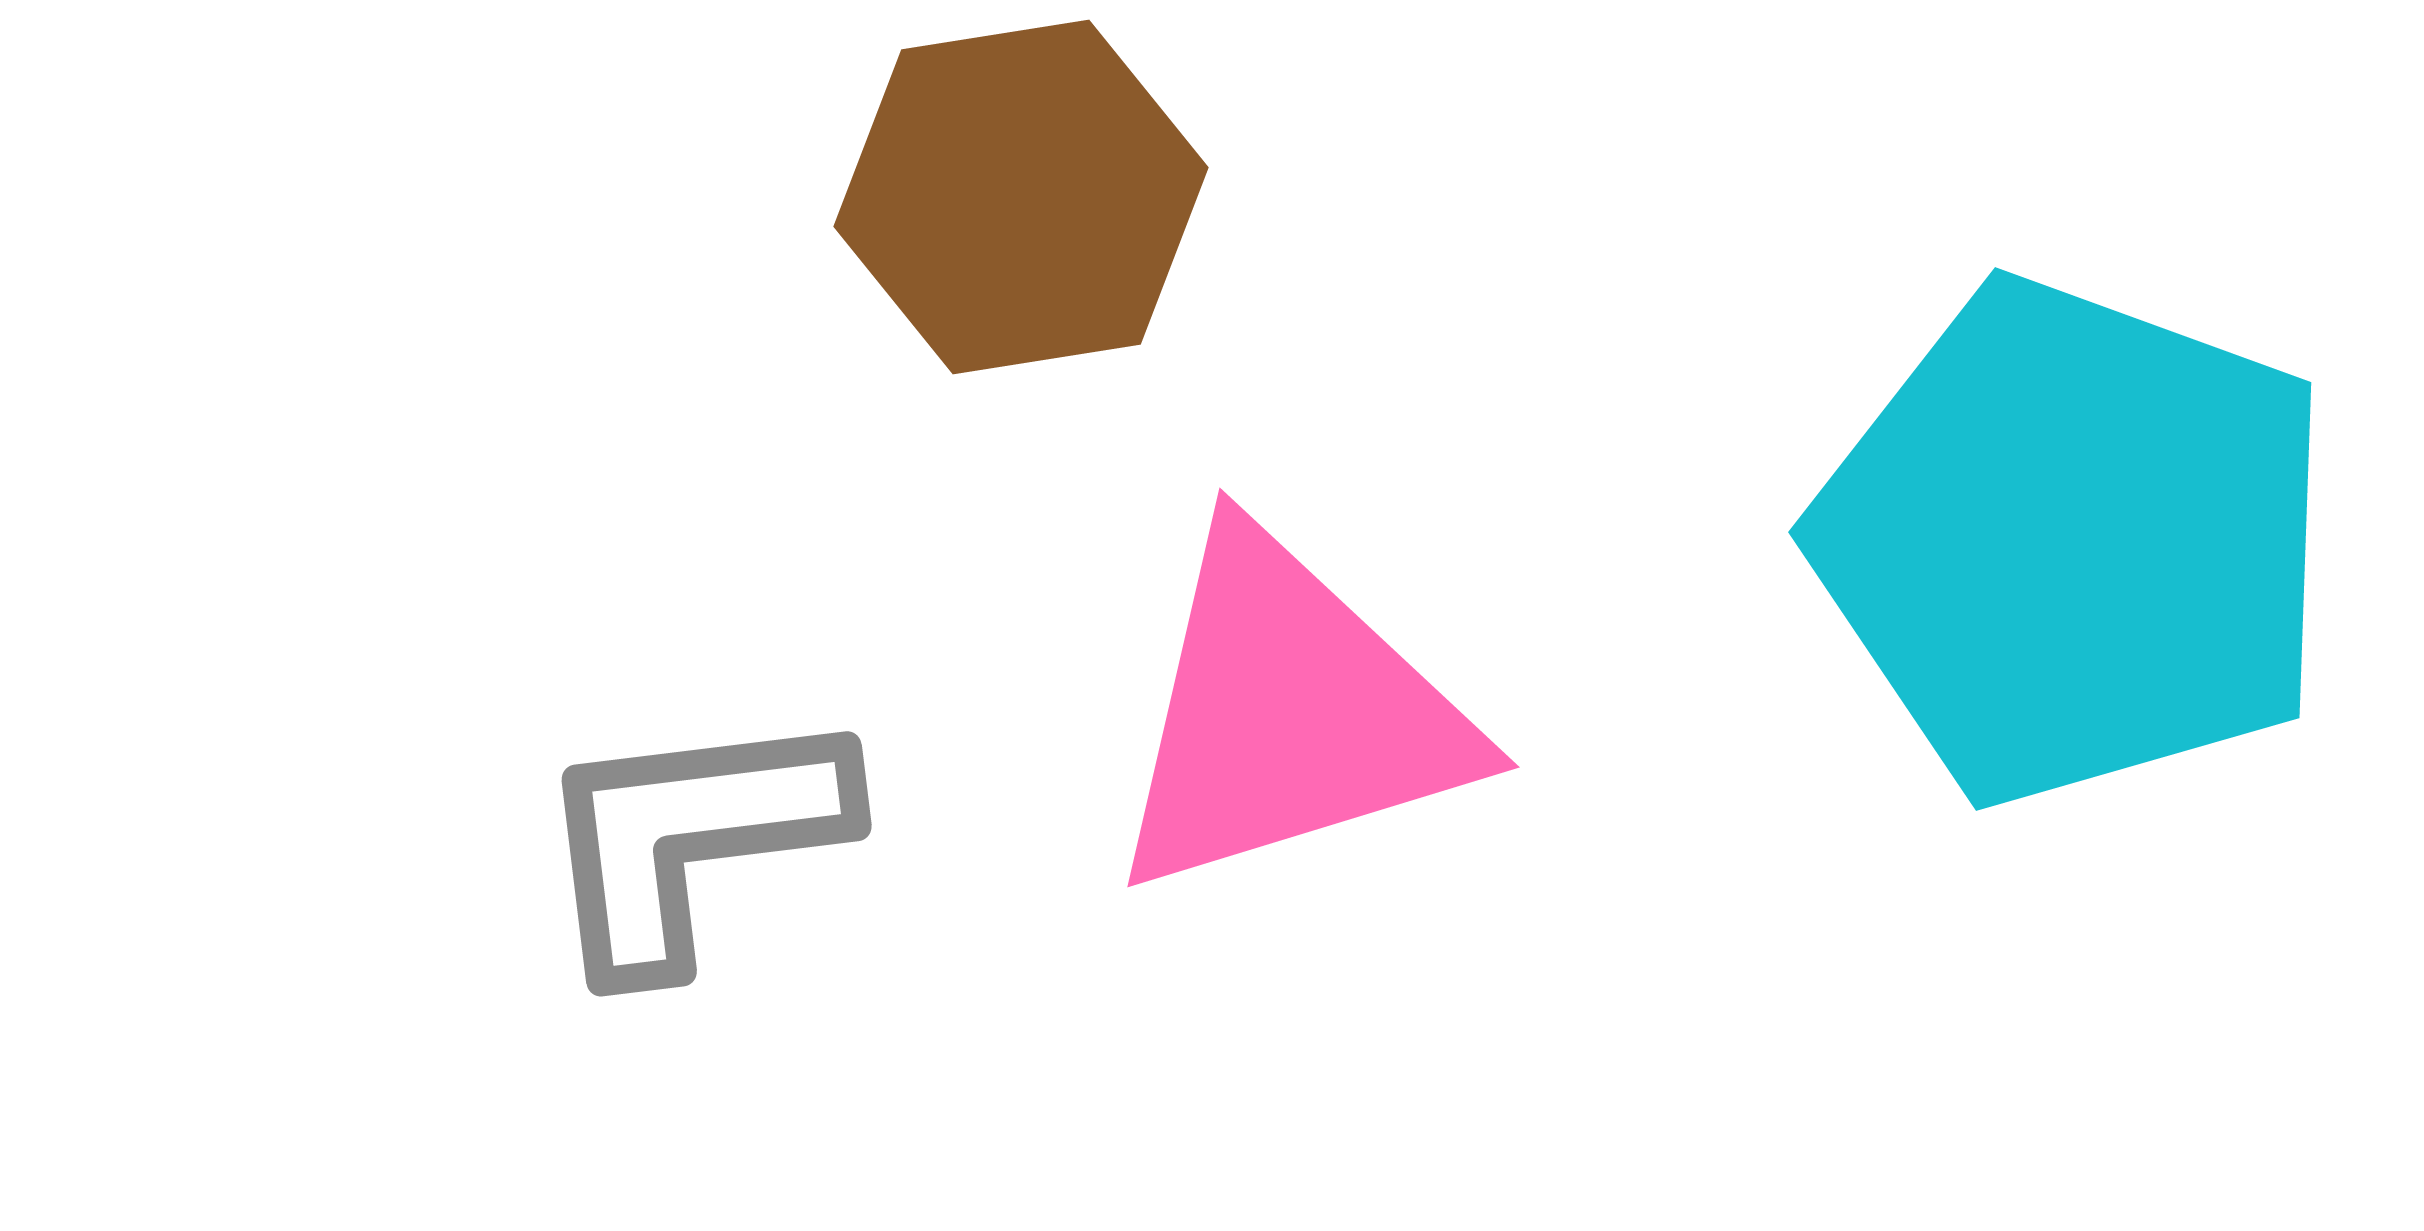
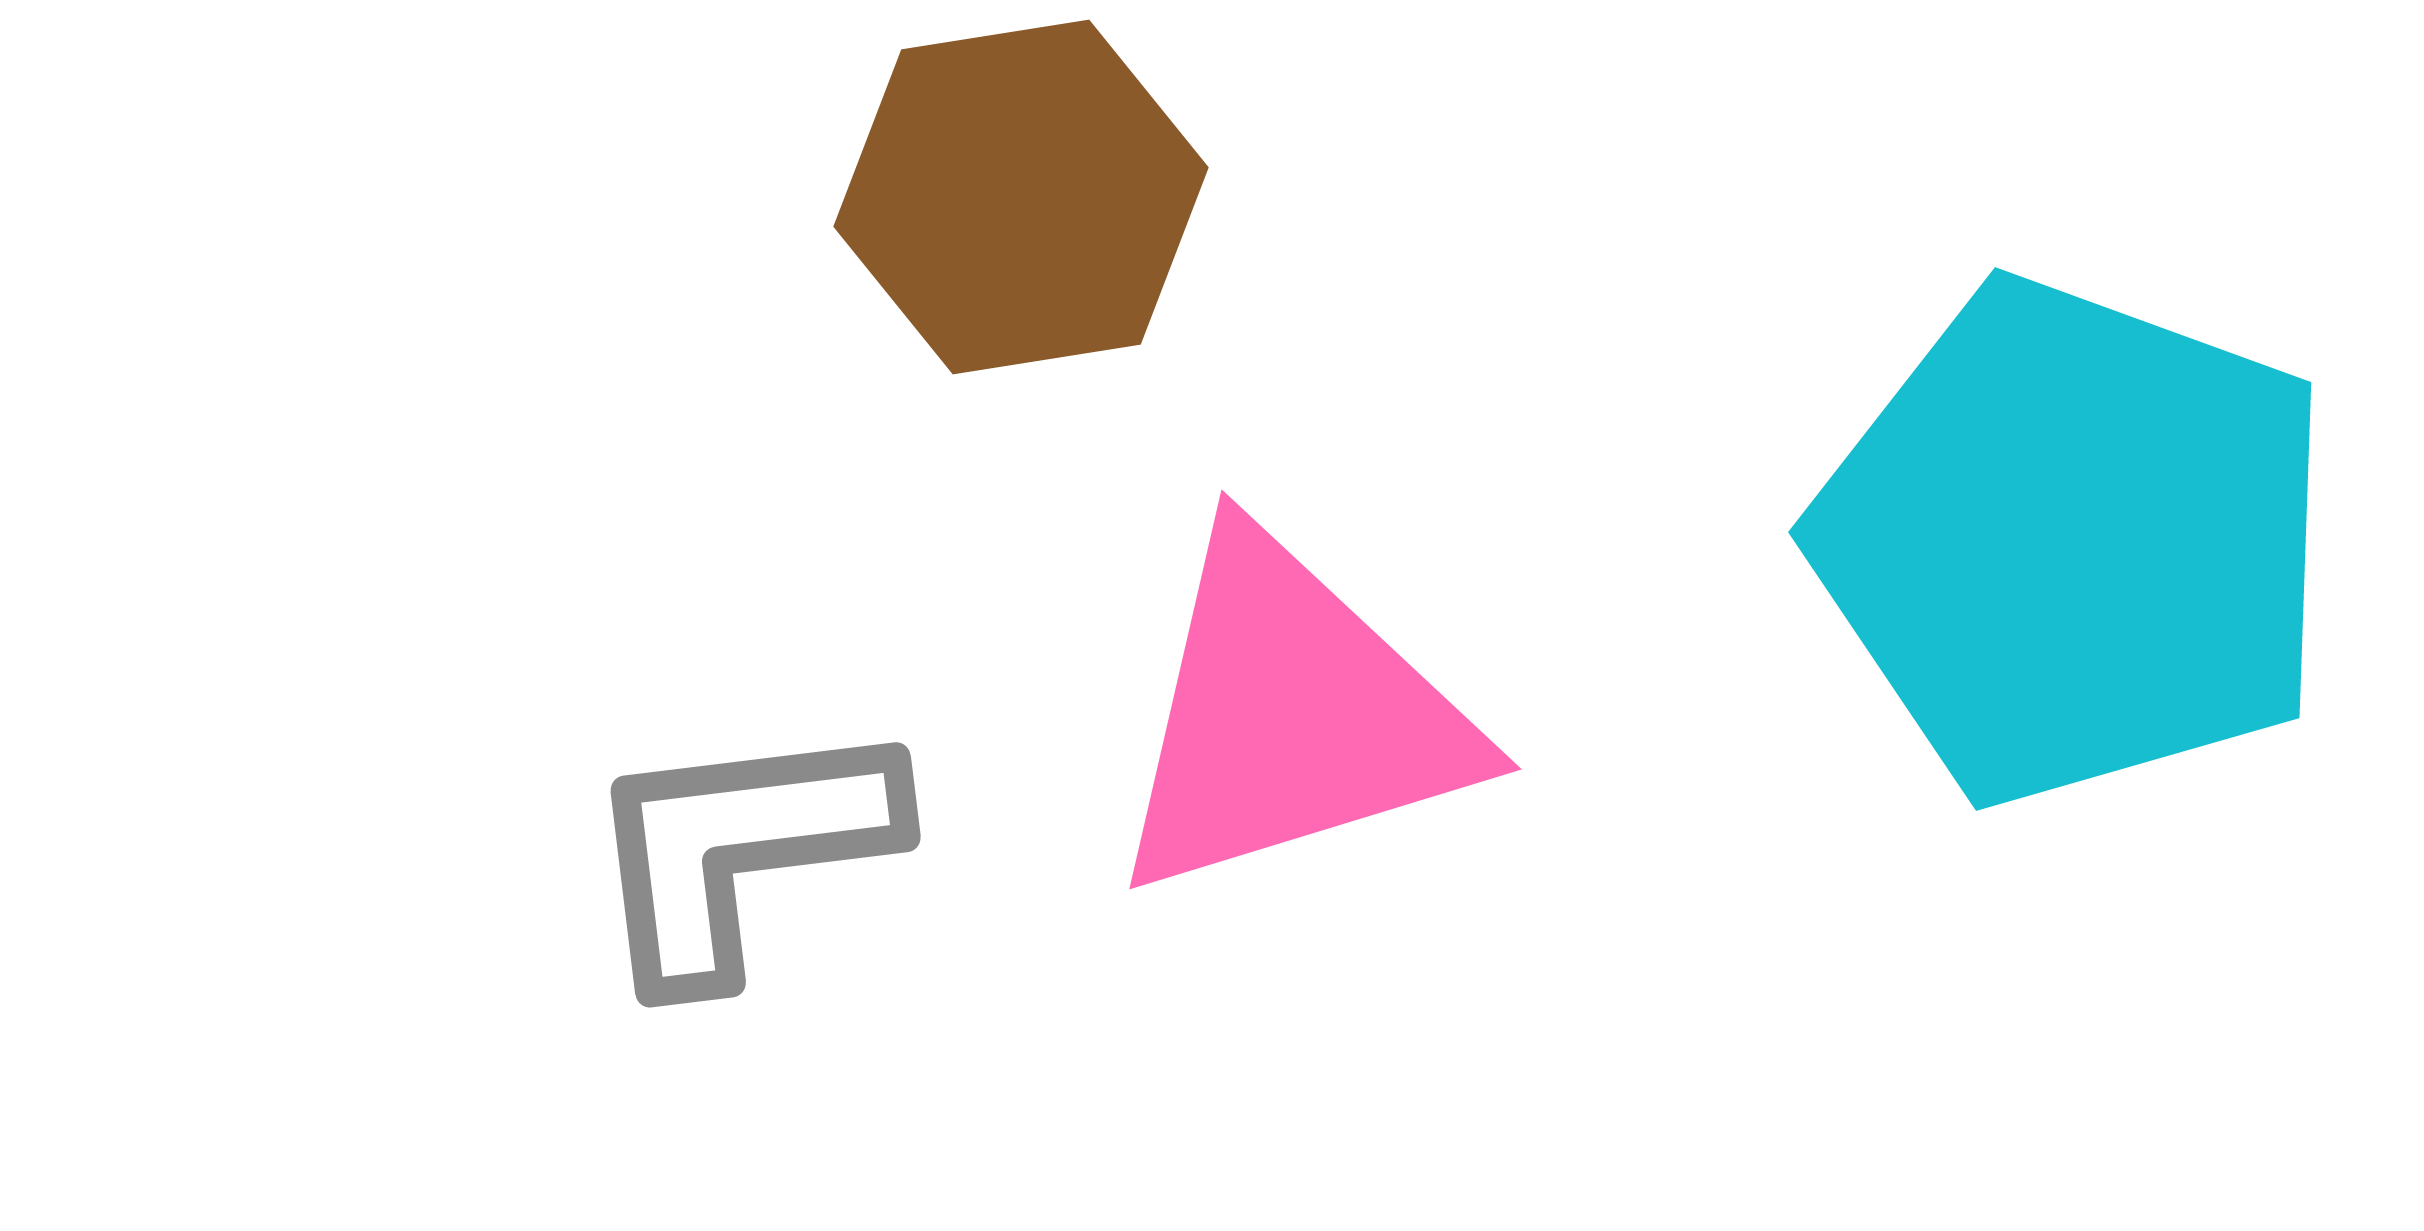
pink triangle: moved 2 px right, 2 px down
gray L-shape: moved 49 px right, 11 px down
